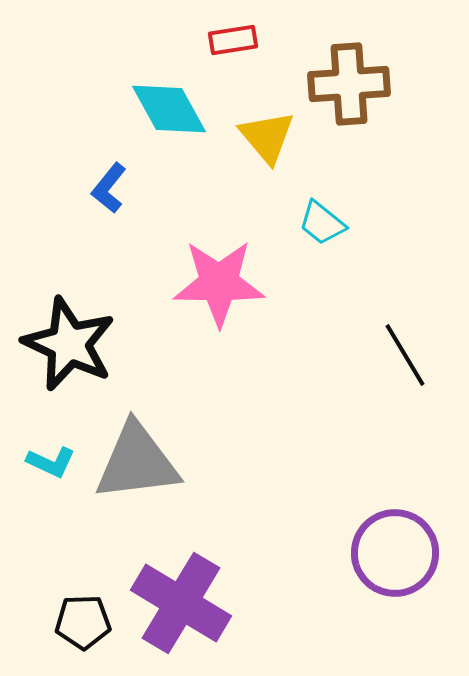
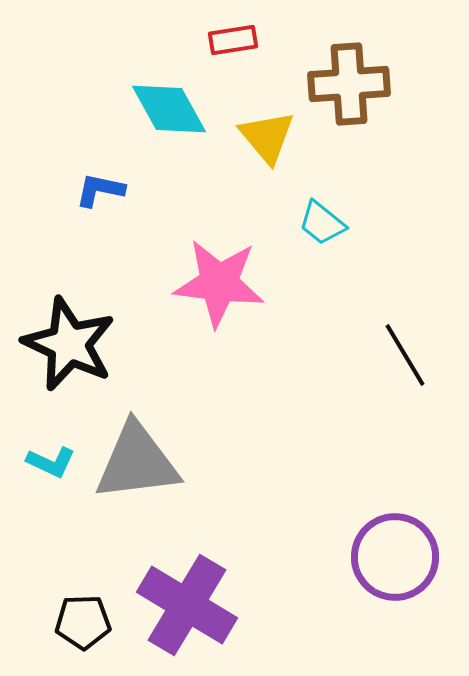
blue L-shape: moved 9 px left, 2 px down; rotated 63 degrees clockwise
pink star: rotated 6 degrees clockwise
purple circle: moved 4 px down
purple cross: moved 6 px right, 2 px down
